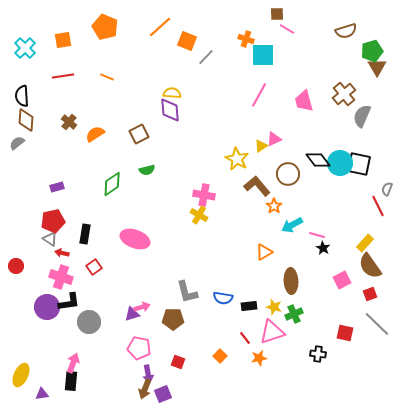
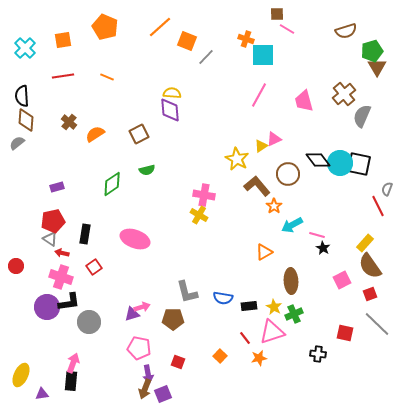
yellow star at (274, 307): rotated 14 degrees clockwise
